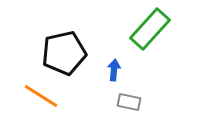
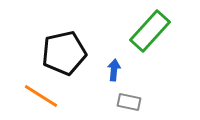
green rectangle: moved 2 px down
